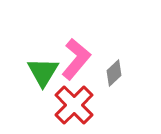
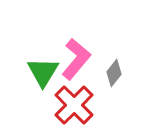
gray diamond: rotated 8 degrees counterclockwise
